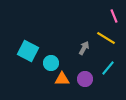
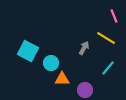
purple circle: moved 11 px down
